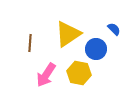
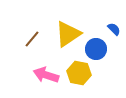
brown line: moved 2 px right, 4 px up; rotated 36 degrees clockwise
pink arrow: rotated 75 degrees clockwise
